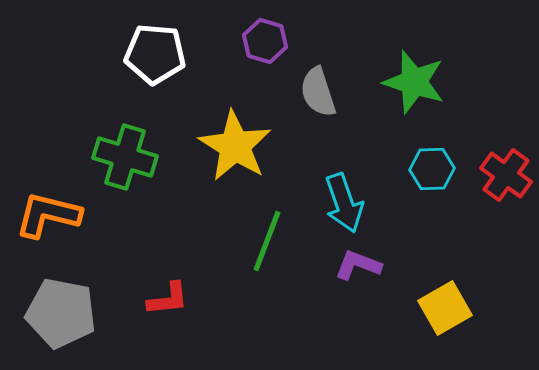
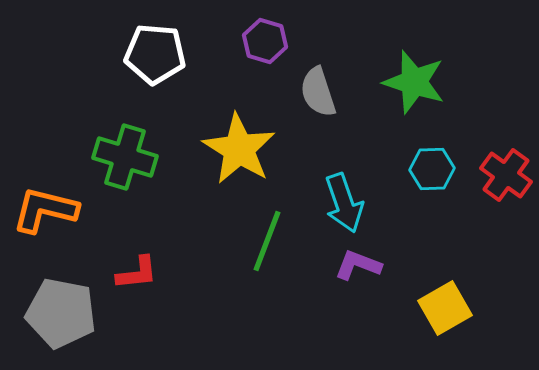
yellow star: moved 4 px right, 3 px down
orange L-shape: moved 3 px left, 5 px up
red L-shape: moved 31 px left, 26 px up
